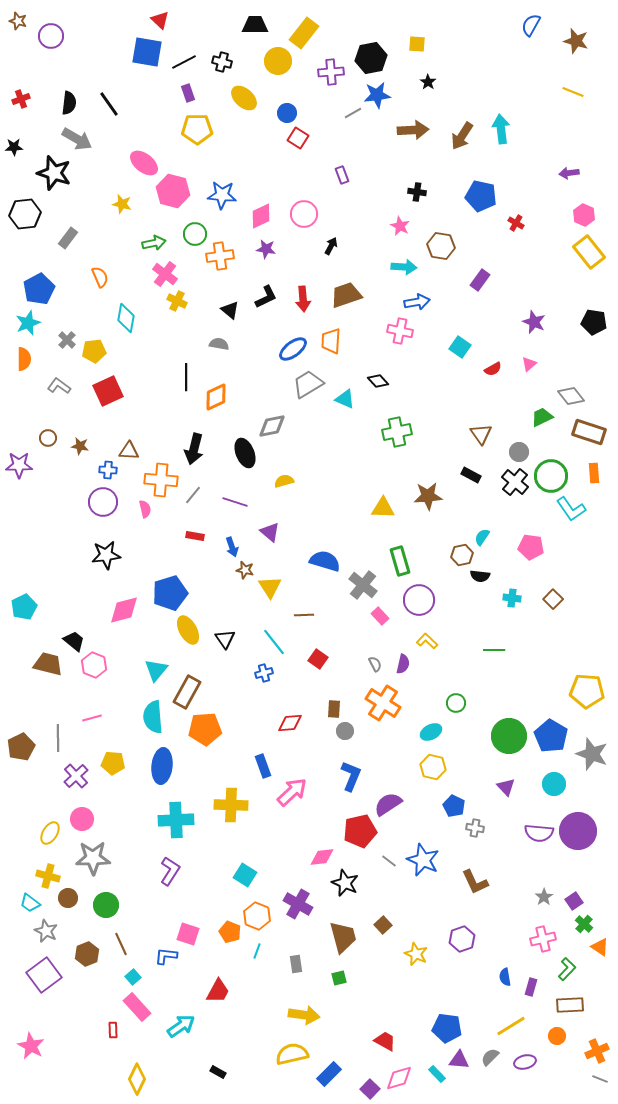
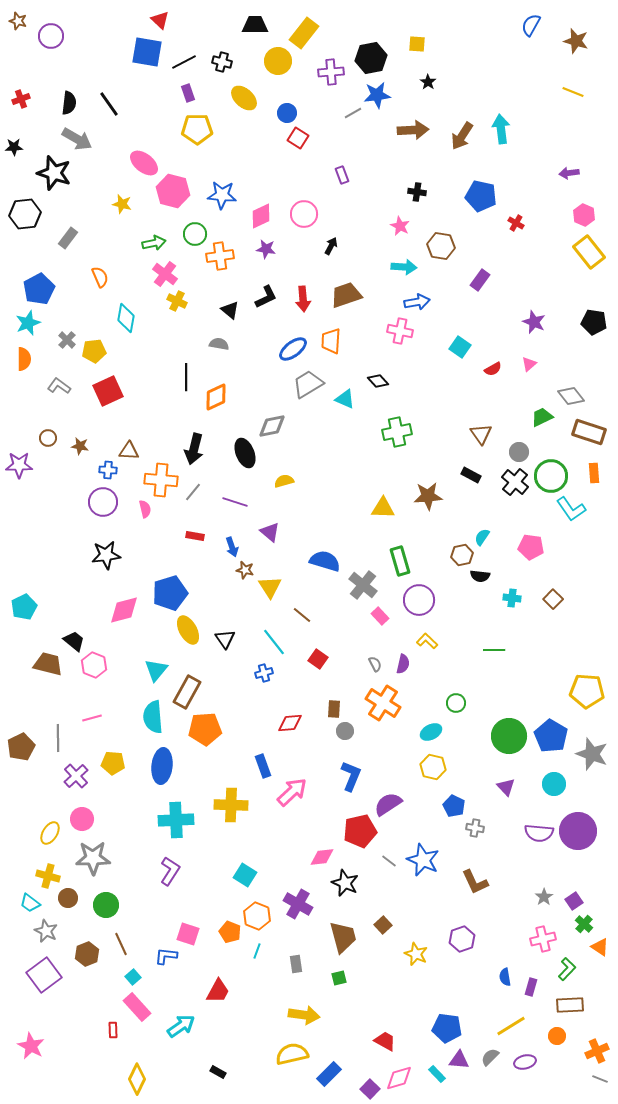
gray line at (193, 495): moved 3 px up
brown line at (304, 615): moved 2 px left; rotated 42 degrees clockwise
